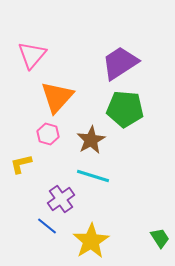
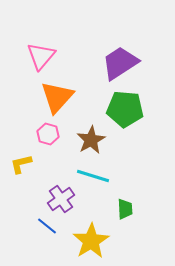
pink triangle: moved 9 px right, 1 px down
green trapezoid: moved 35 px left, 29 px up; rotated 30 degrees clockwise
